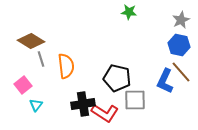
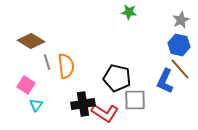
gray line: moved 6 px right, 3 px down
brown line: moved 1 px left, 3 px up
pink square: moved 3 px right; rotated 18 degrees counterclockwise
